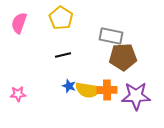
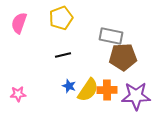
yellow pentagon: rotated 20 degrees clockwise
yellow semicircle: rotated 65 degrees counterclockwise
